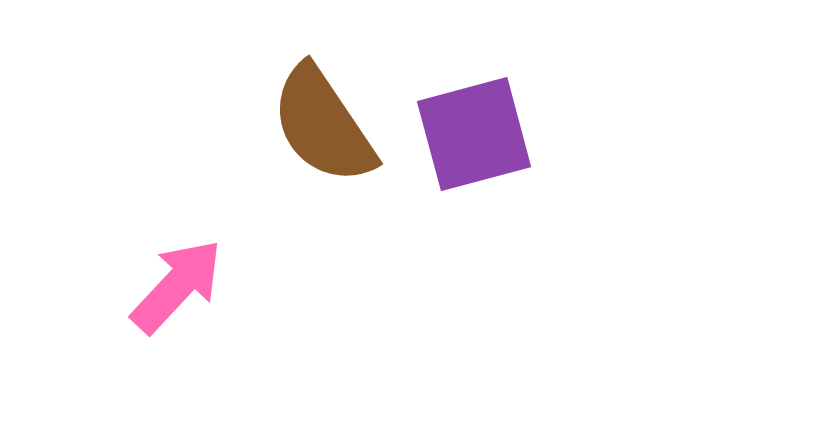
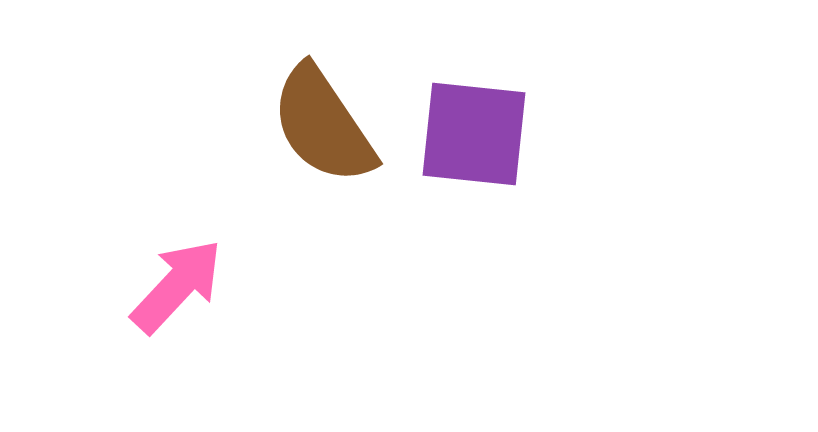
purple square: rotated 21 degrees clockwise
